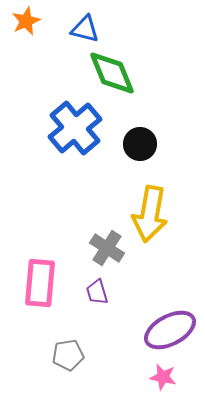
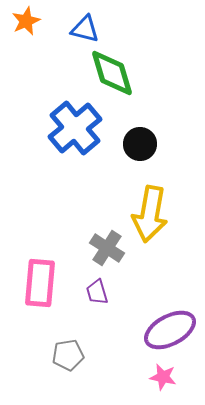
green diamond: rotated 6 degrees clockwise
